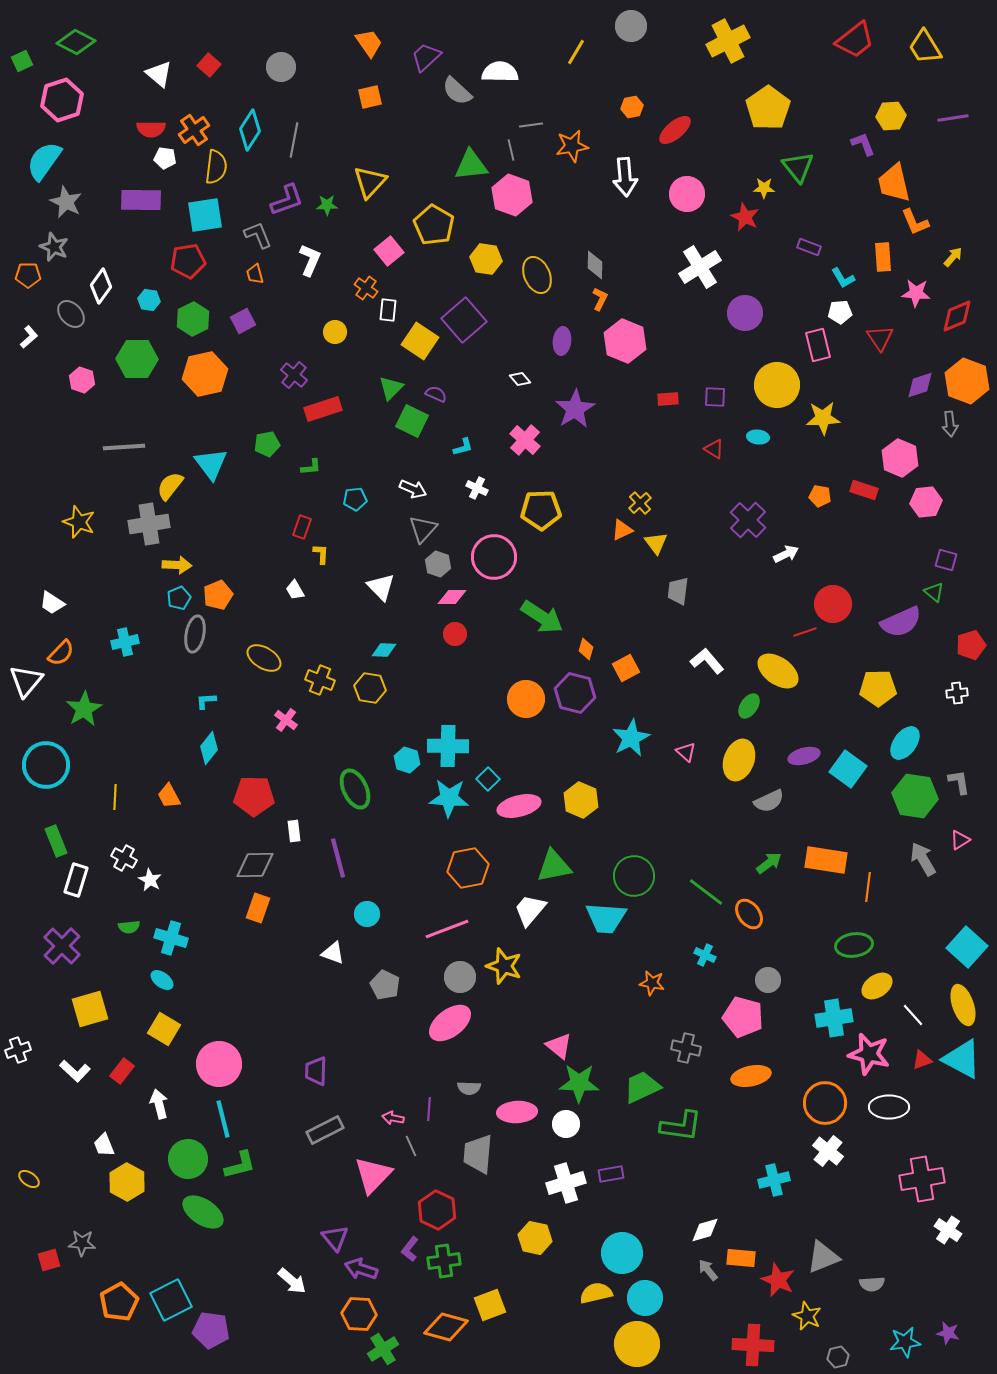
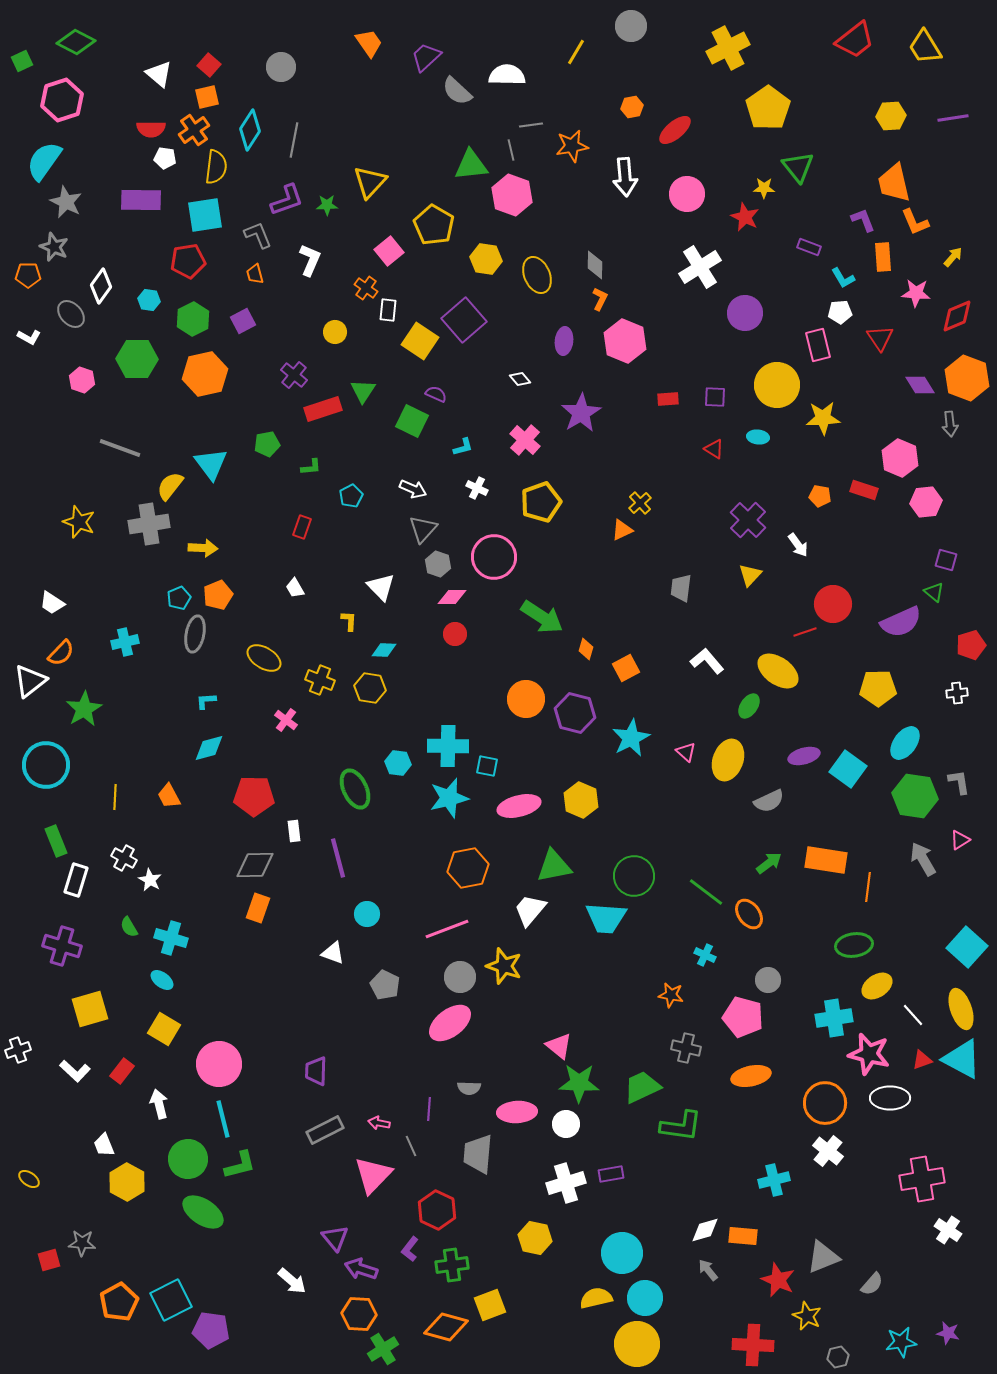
yellow cross at (728, 41): moved 7 px down
white semicircle at (500, 72): moved 7 px right, 3 px down
orange square at (370, 97): moved 163 px left
purple L-shape at (863, 144): moved 76 px down
white L-shape at (29, 337): rotated 70 degrees clockwise
purple ellipse at (562, 341): moved 2 px right
orange hexagon at (967, 381): moved 3 px up
purple diamond at (920, 385): rotated 76 degrees clockwise
green triangle at (391, 388): moved 28 px left, 3 px down; rotated 12 degrees counterclockwise
purple star at (575, 409): moved 6 px right, 4 px down
gray line at (124, 447): moved 4 px left, 1 px down; rotated 24 degrees clockwise
cyan pentagon at (355, 499): moved 4 px left, 3 px up; rotated 20 degrees counterclockwise
yellow pentagon at (541, 510): moved 8 px up; rotated 18 degrees counterclockwise
yellow triangle at (656, 543): moved 94 px right, 32 px down; rotated 20 degrees clockwise
yellow L-shape at (321, 554): moved 28 px right, 67 px down
white arrow at (786, 554): moved 12 px right, 9 px up; rotated 80 degrees clockwise
yellow arrow at (177, 565): moved 26 px right, 17 px up
white trapezoid at (295, 590): moved 2 px up
gray trapezoid at (678, 591): moved 3 px right, 3 px up
white triangle at (26, 681): moved 4 px right; rotated 12 degrees clockwise
purple hexagon at (575, 693): moved 20 px down
cyan diamond at (209, 748): rotated 36 degrees clockwise
cyan hexagon at (407, 760): moved 9 px left, 3 px down; rotated 10 degrees counterclockwise
yellow ellipse at (739, 760): moved 11 px left
cyan square at (488, 779): moved 1 px left, 13 px up; rotated 35 degrees counterclockwise
cyan star at (449, 798): rotated 18 degrees counterclockwise
green semicircle at (129, 927): rotated 65 degrees clockwise
purple cross at (62, 946): rotated 27 degrees counterclockwise
orange star at (652, 983): moved 19 px right, 12 px down
yellow ellipse at (963, 1005): moved 2 px left, 4 px down
white ellipse at (889, 1107): moved 1 px right, 9 px up
pink arrow at (393, 1118): moved 14 px left, 5 px down
orange rectangle at (741, 1258): moved 2 px right, 22 px up
green cross at (444, 1261): moved 8 px right, 4 px down
gray semicircle at (872, 1284): rotated 45 degrees counterclockwise
yellow semicircle at (596, 1293): moved 5 px down
cyan star at (905, 1342): moved 4 px left
